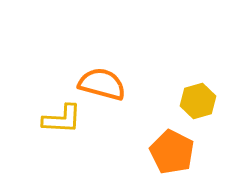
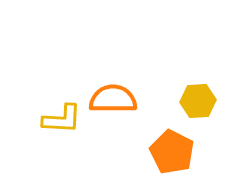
orange semicircle: moved 11 px right, 15 px down; rotated 15 degrees counterclockwise
yellow hexagon: rotated 12 degrees clockwise
